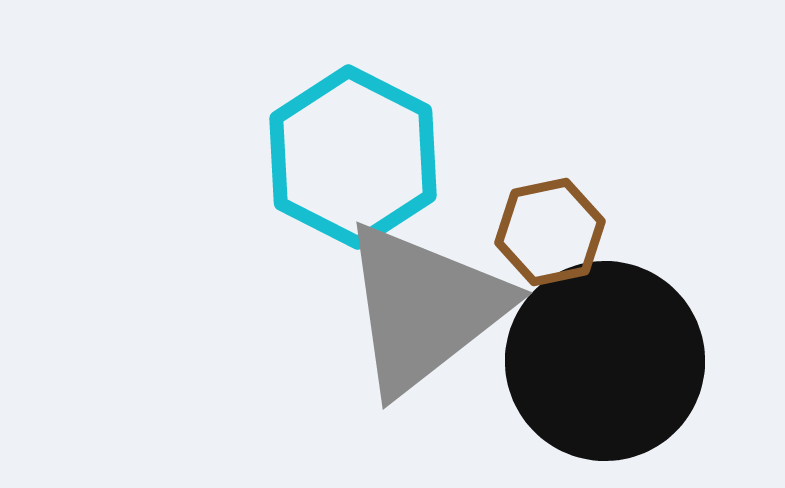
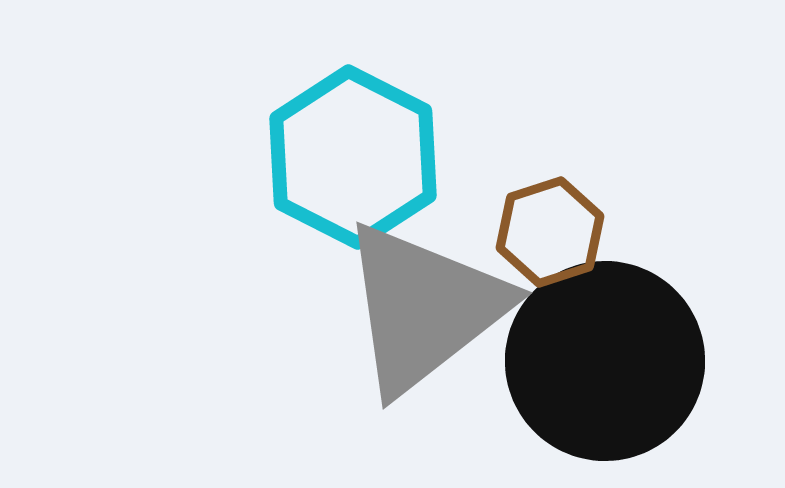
brown hexagon: rotated 6 degrees counterclockwise
